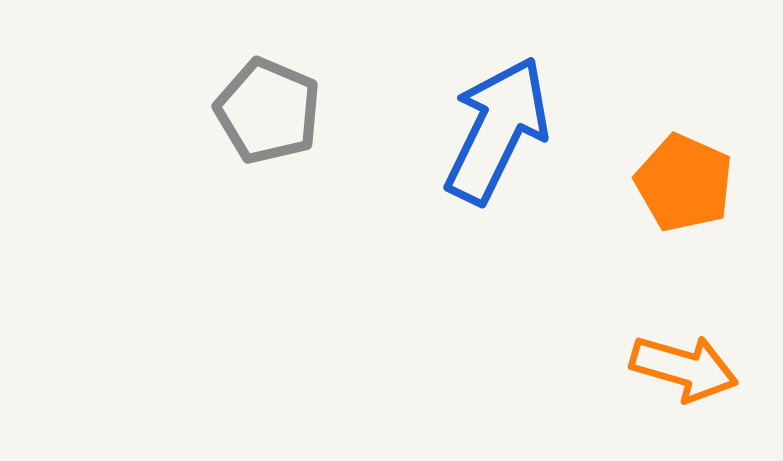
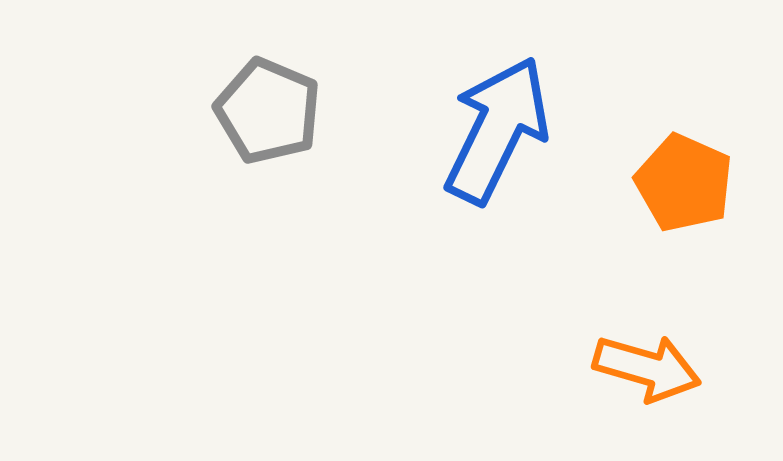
orange arrow: moved 37 px left
